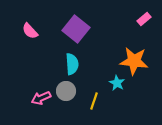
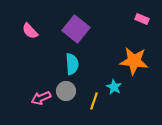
pink rectangle: moved 2 px left; rotated 64 degrees clockwise
cyan star: moved 3 px left, 4 px down
